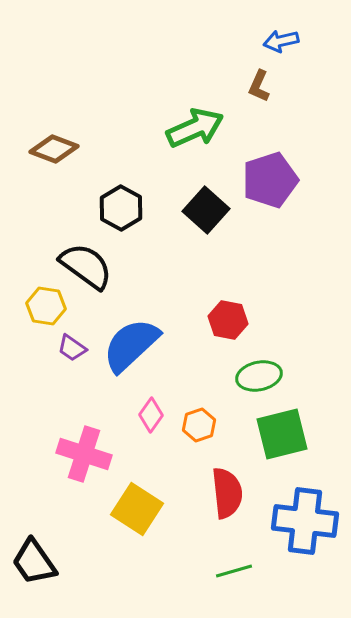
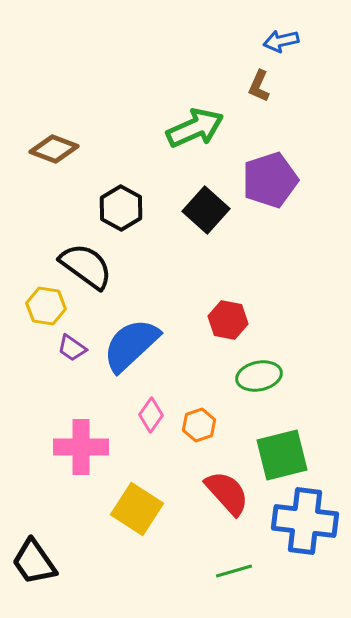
green square: moved 21 px down
pink cross: moved 3 px left, 7 px up; rotated 18 degrees counterclockwise
red semicircle: rotated 36 degrees counterclockwise
